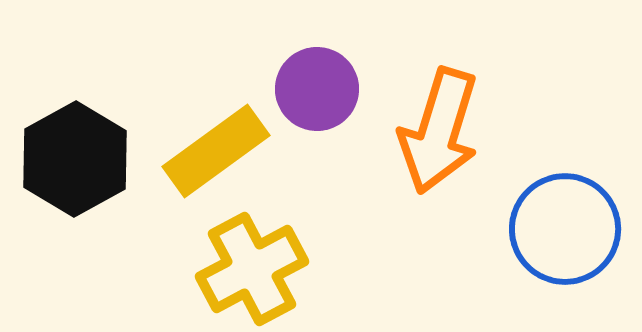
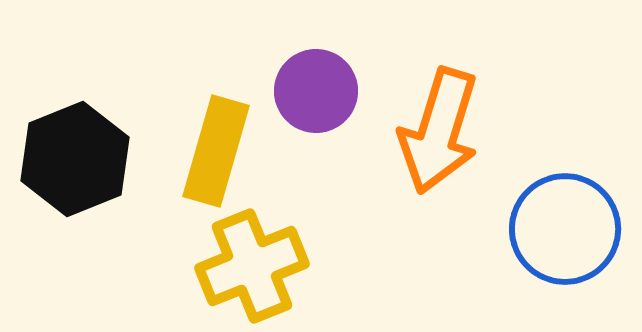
purple circle: moved 1 px left, 2 px down
yellow rectangle: rotated 38 degrees counterclockwise
black hexagon: rotated 7 degrees clockwise
yellow cross: moved 3 px up; rotated 6 degrees clockwise
